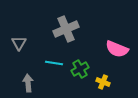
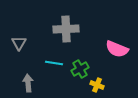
gray cross: rotated 20 degrees clockwise
yellow cross: moved 6 px left, 3 px down
